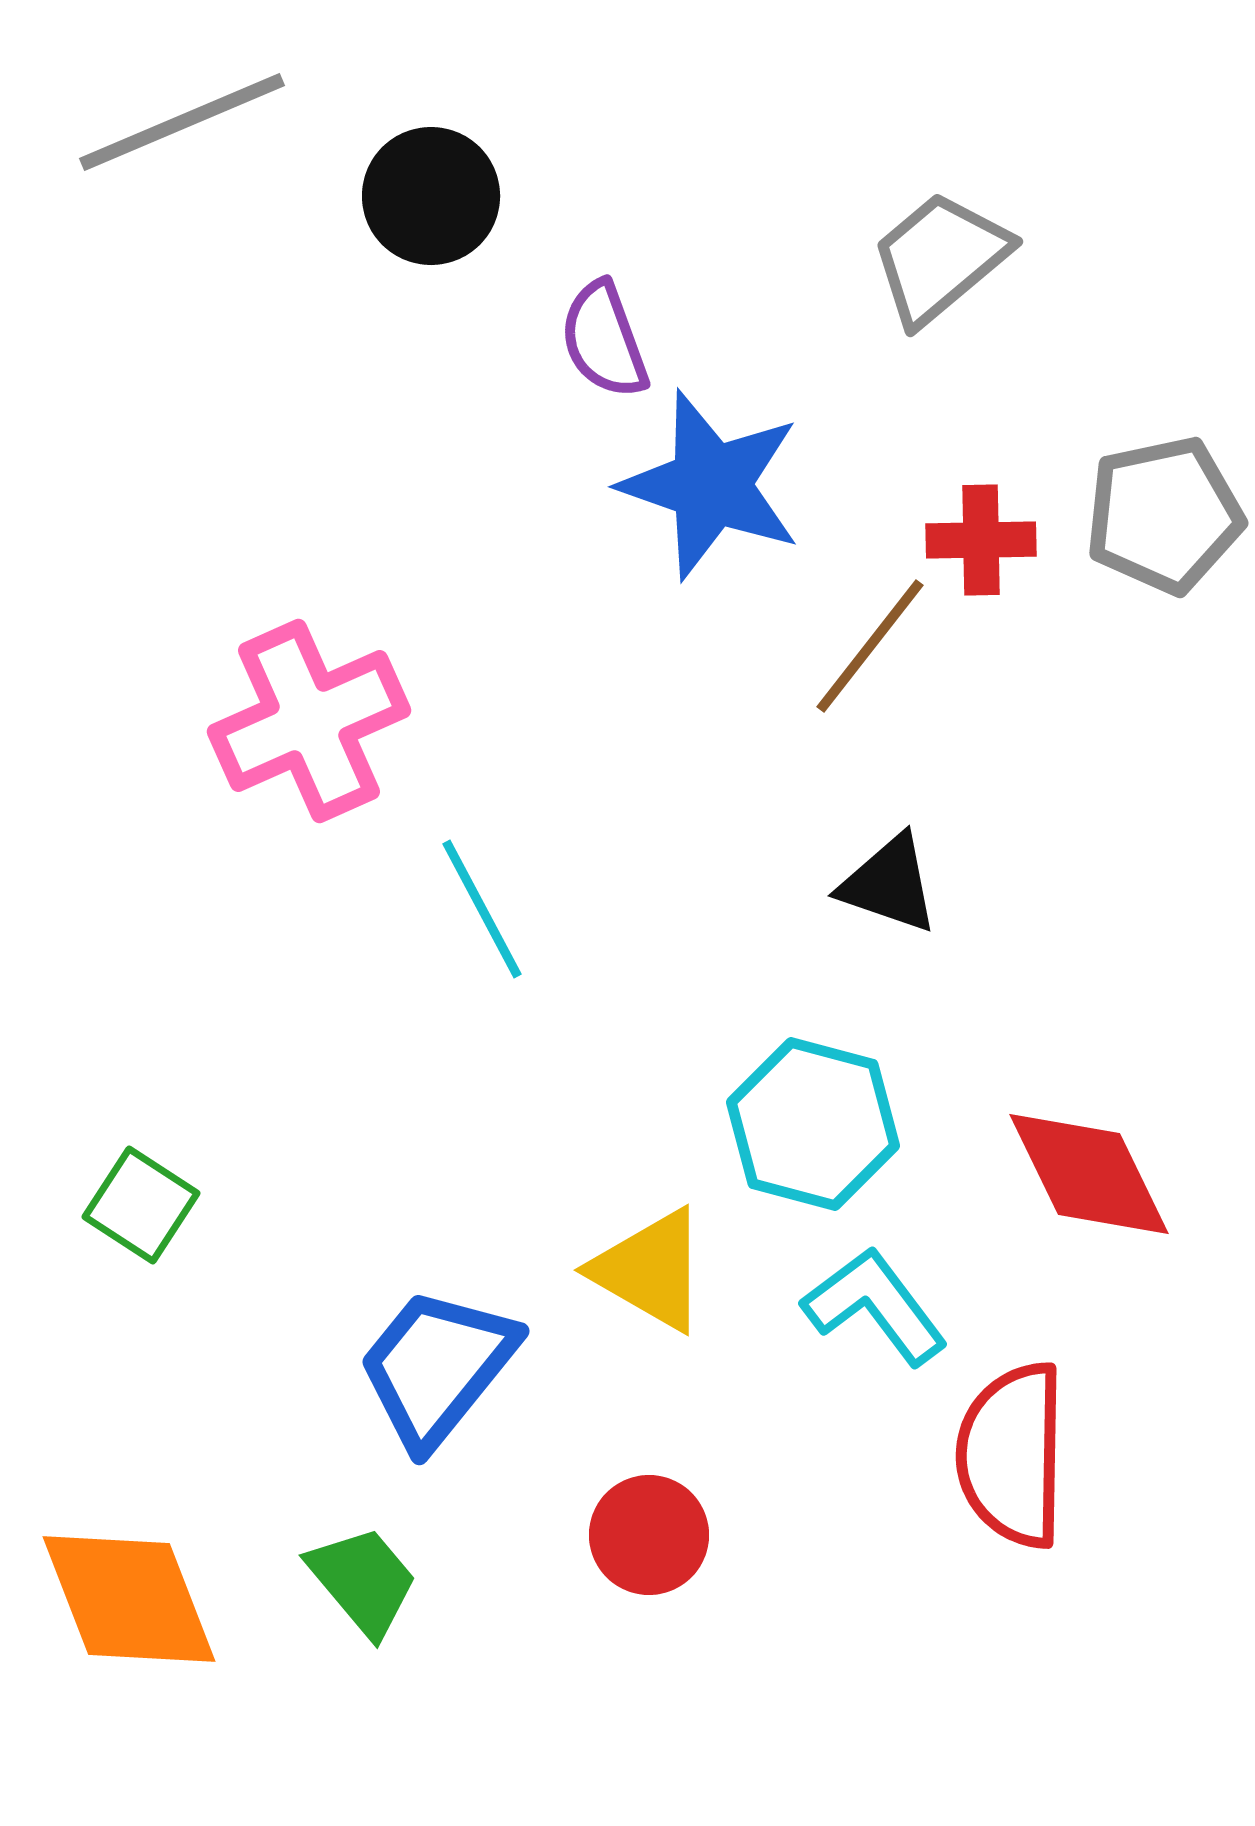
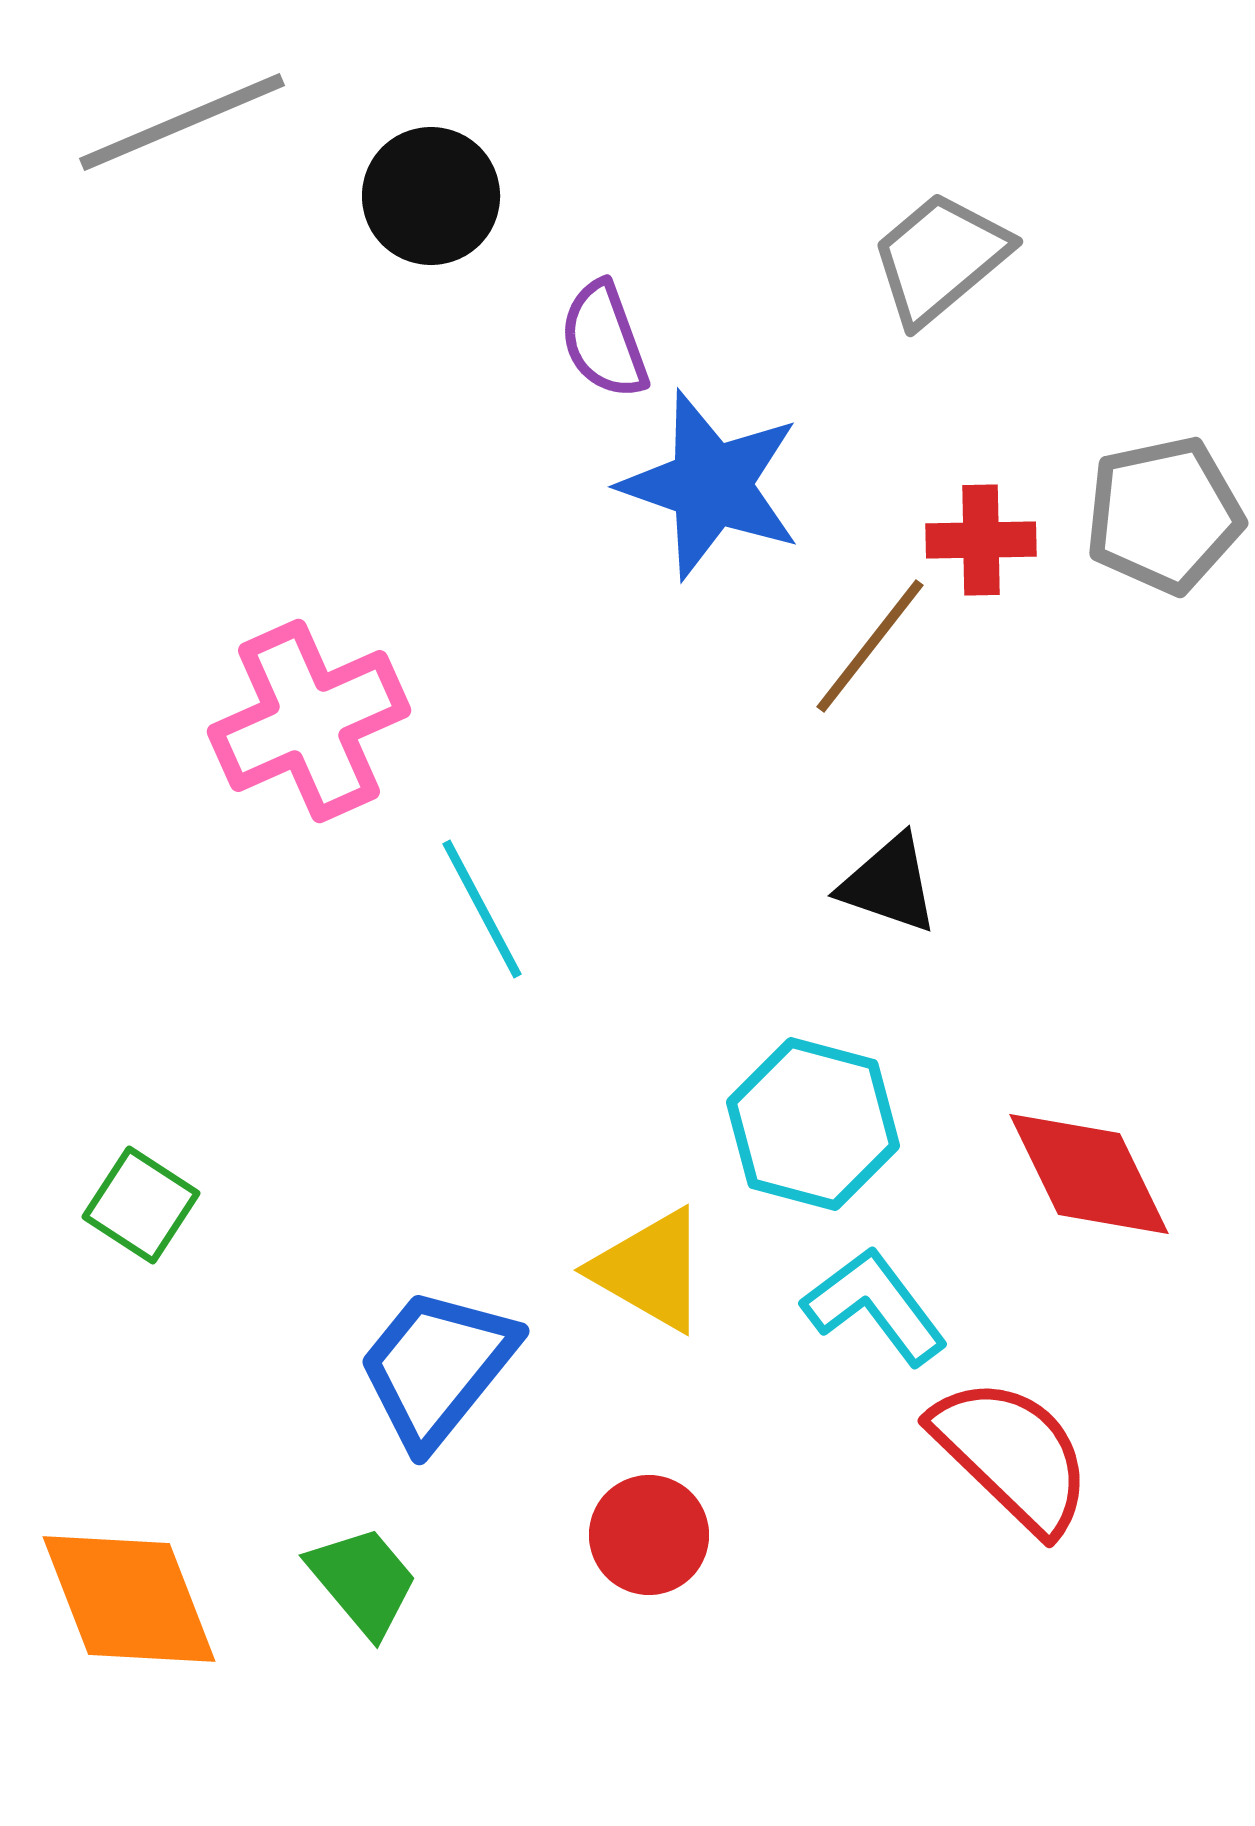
red semicircle: rotated 133 degrees clockwise
